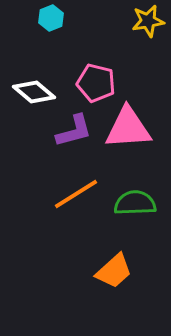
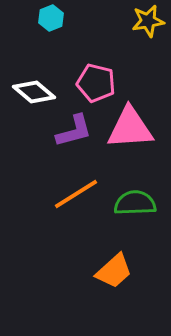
pink triangle: moved 2 px right
